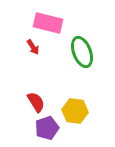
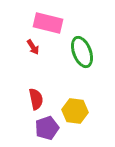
red semicircle: moved 3 px up; rotated 20 degrees clockwise
